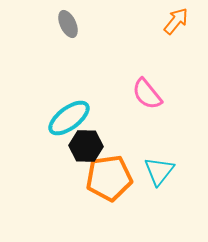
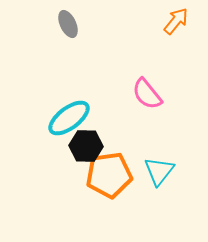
orange pentagon: moved 3 px up
